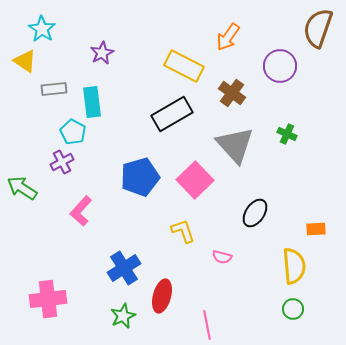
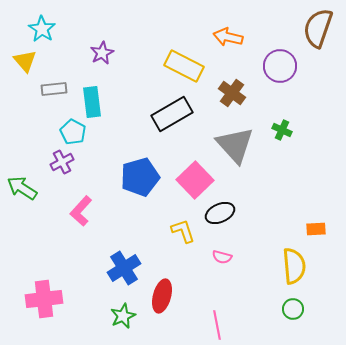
orange arrow: rotated 68 degrees clockwise
yellow triangle: rotated 15 degrees clockwise
green cross: moved 5 px left, 4 px up
black ellipse: moved 35 px left; rotated 32 degrees clockwise
pink cross: moved 4 px left
pink line: moved 10 px right
